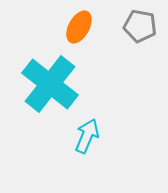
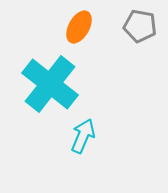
cyan arrow: moved 4 px left
